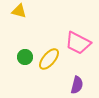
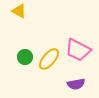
yellow triangle: rotated 14 degrees clockwise
pink trapezoid: moved 7 px down
purple semicircle: moved 1 px left, 1 px up; rotated 66 degrees clockwise
